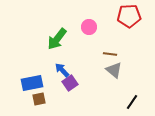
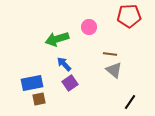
green arrow: rotated 35 degrees clockwise
blue arrow: moved 2 px right, 6 px up
black line: moved 2 px left
